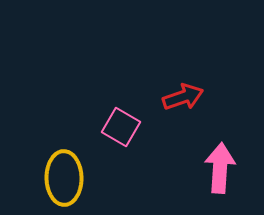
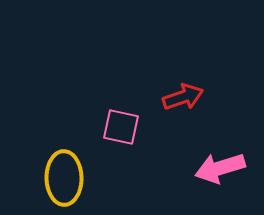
pink square: rotated 18 degrees counterclockwise
pink arrow: rotated 111 degrees counterclockwise
